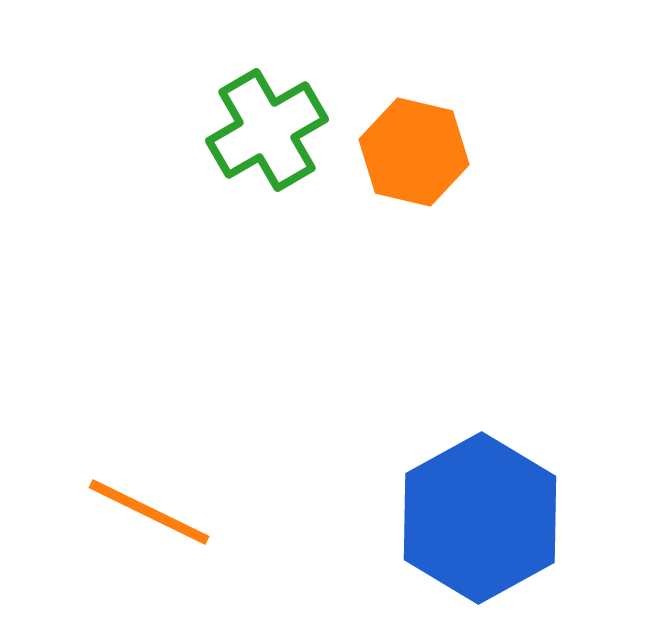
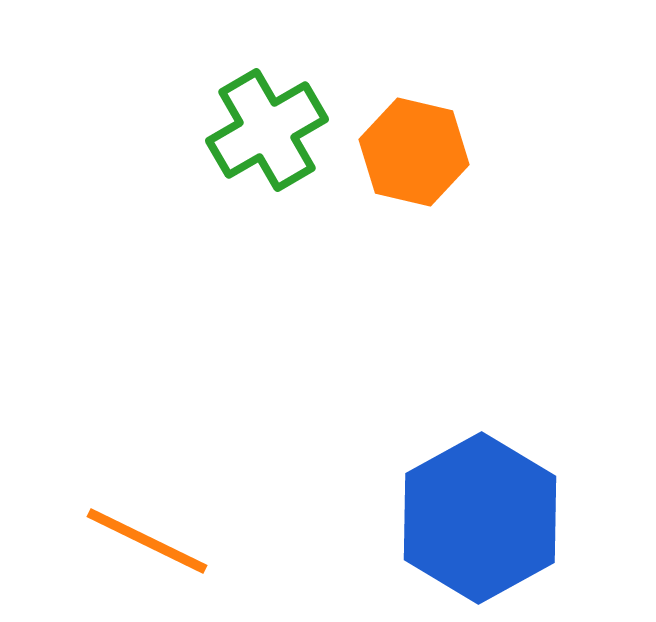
orange line: moved 2 px left, 29 px down
